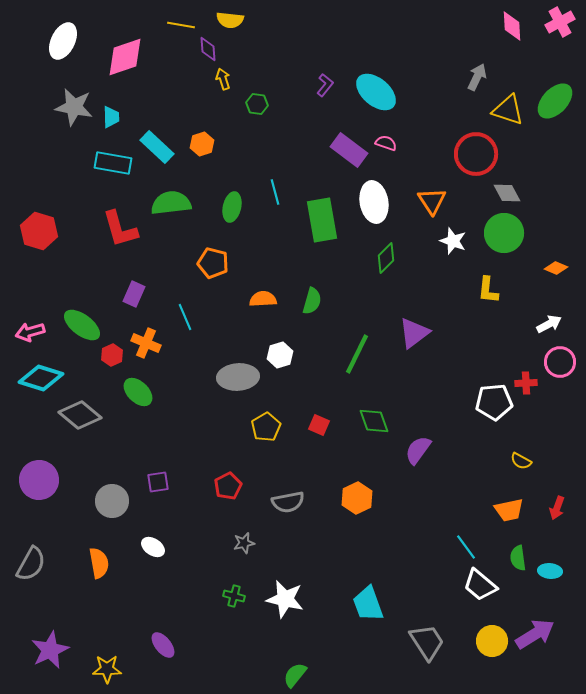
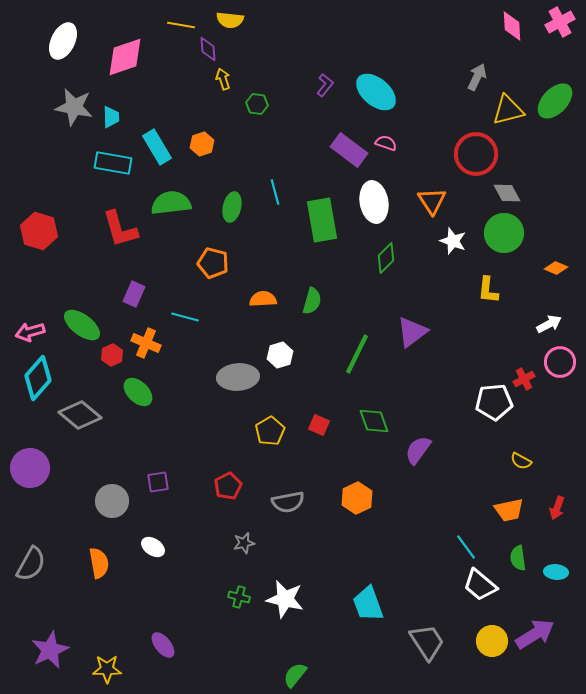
yellow triangle at (508, 110): rotated 32 degrees counterclockwise
cyan rectangle at (157, 147): rotated 16 degrees clockwise
cyan line at (185, 317): rotated 52 degrees counterclockwise
purple triangle at (414, 333): moved 2 px left, 1 px up
cyan diamond at (41, 378): moved 3 px left; rotated 66 degrees counterclockwise
red cross at (526, 383): moved 2 px left, 4 px up; rotated 25 degrees counterclockwise
yellow pentagon at (266, 427): moved 4 px right, 4 px down
purple circle at (39, 480): moved 9 px left, 12 px up
cyan ellipse at (550, 571): moved 6 px right, 1 px down
green cross at (234, 596): moved 5 px right, 1 px down
